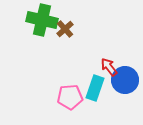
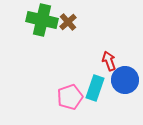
brown cross: moved 3 px right, 7 px up
red arrow: moved 6 px up; rotated 18 degrees clockwise
pink pentagon: rotated 15 degrees counterclockwise
